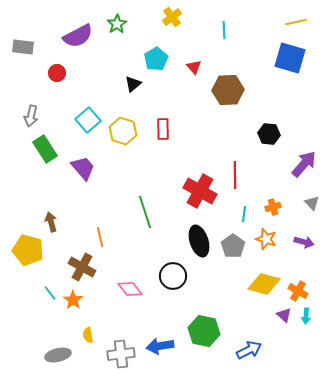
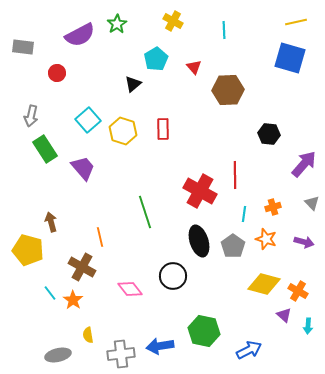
yellow cross at (172, 17): moved 1 px right, 4 px down; rotated 24 degrees counterclockwise
purple semicircle at (78, 36): moved 2 px right, 1 px up
cyan arrow at (306, 316): moved 2 px right, 10 px down
